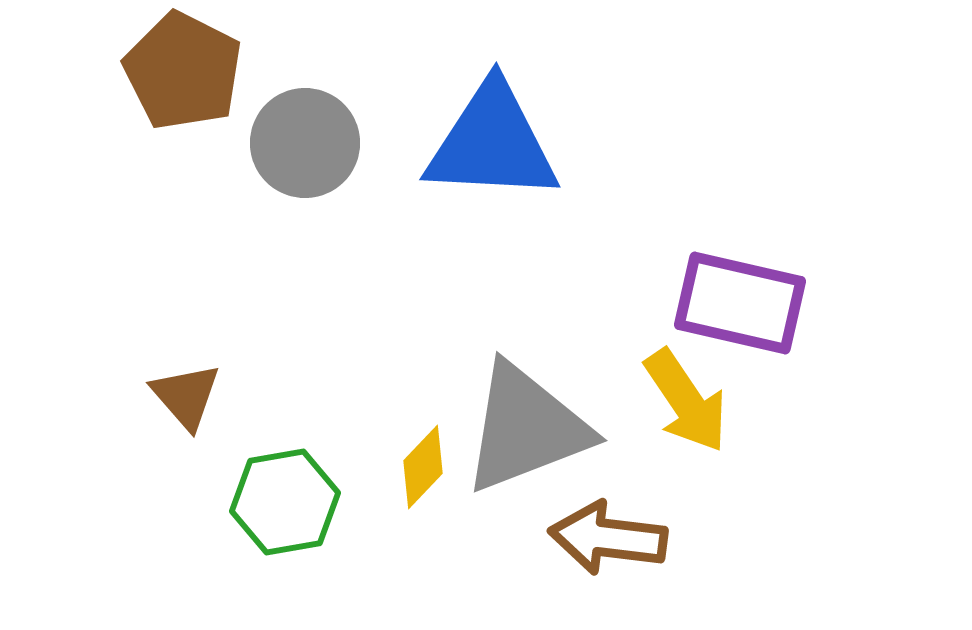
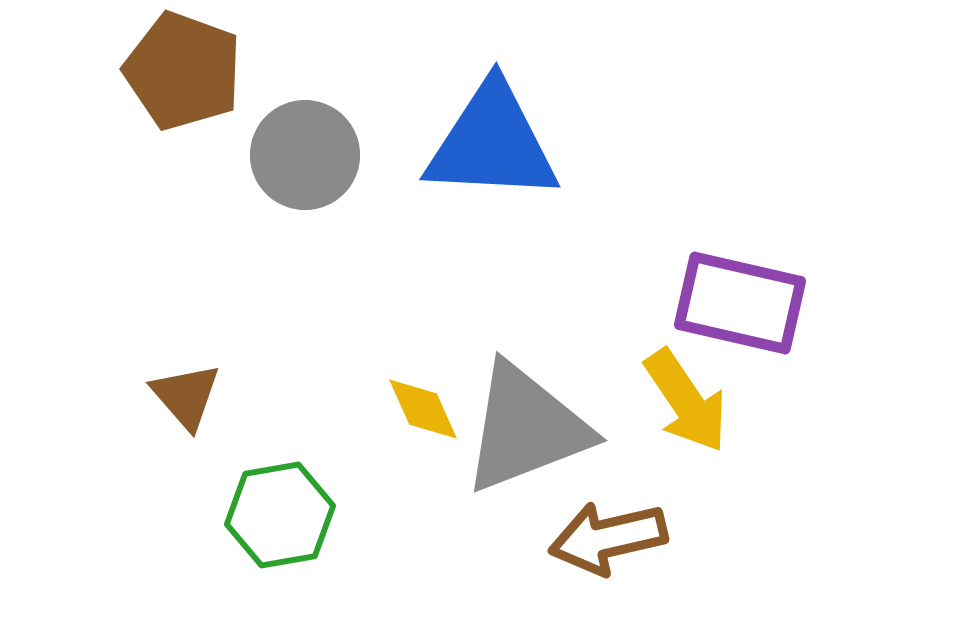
brown pentagon: rotated 7 degrees counterclockwise
gray circle: moved 12 px down
yellow diamond: moved 58 px up; rotated 68 degrees counterclockwise
green hexagon: moved 5 px left, 13 px down
brown arrow: rotated 20 degrees counterclockwise
